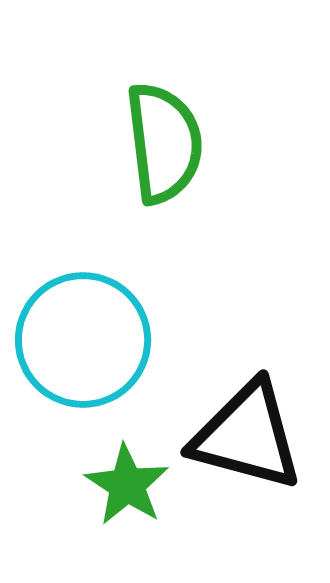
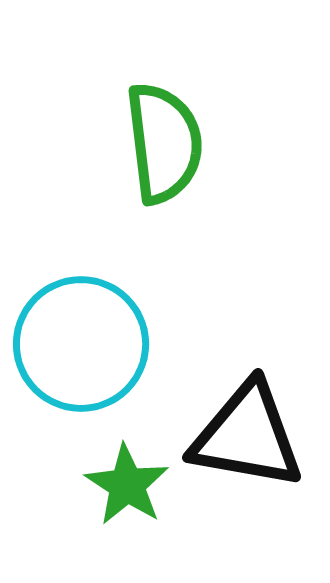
cyan circle: moved 2 px left, 4 px down
black triangle: rotated 5 degrees counterclockwise
